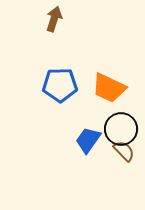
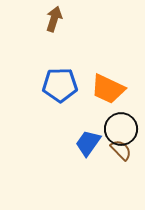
orange trapezoid: moved 1 px left, 1 px down
blue trapezoid: moved 3 px down
brown semicircle: moved 3 px left, 1 px up
